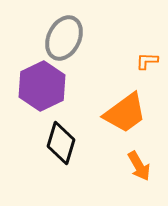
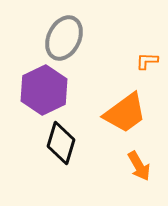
purple hexagon: moved 2 px right, 4 px down
